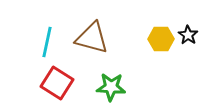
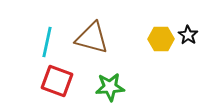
red square: moved 2 px up; rotated 12 degrees counterclockwise
green star: moved 1 px left; rotated 8 degrees counterclockwise
